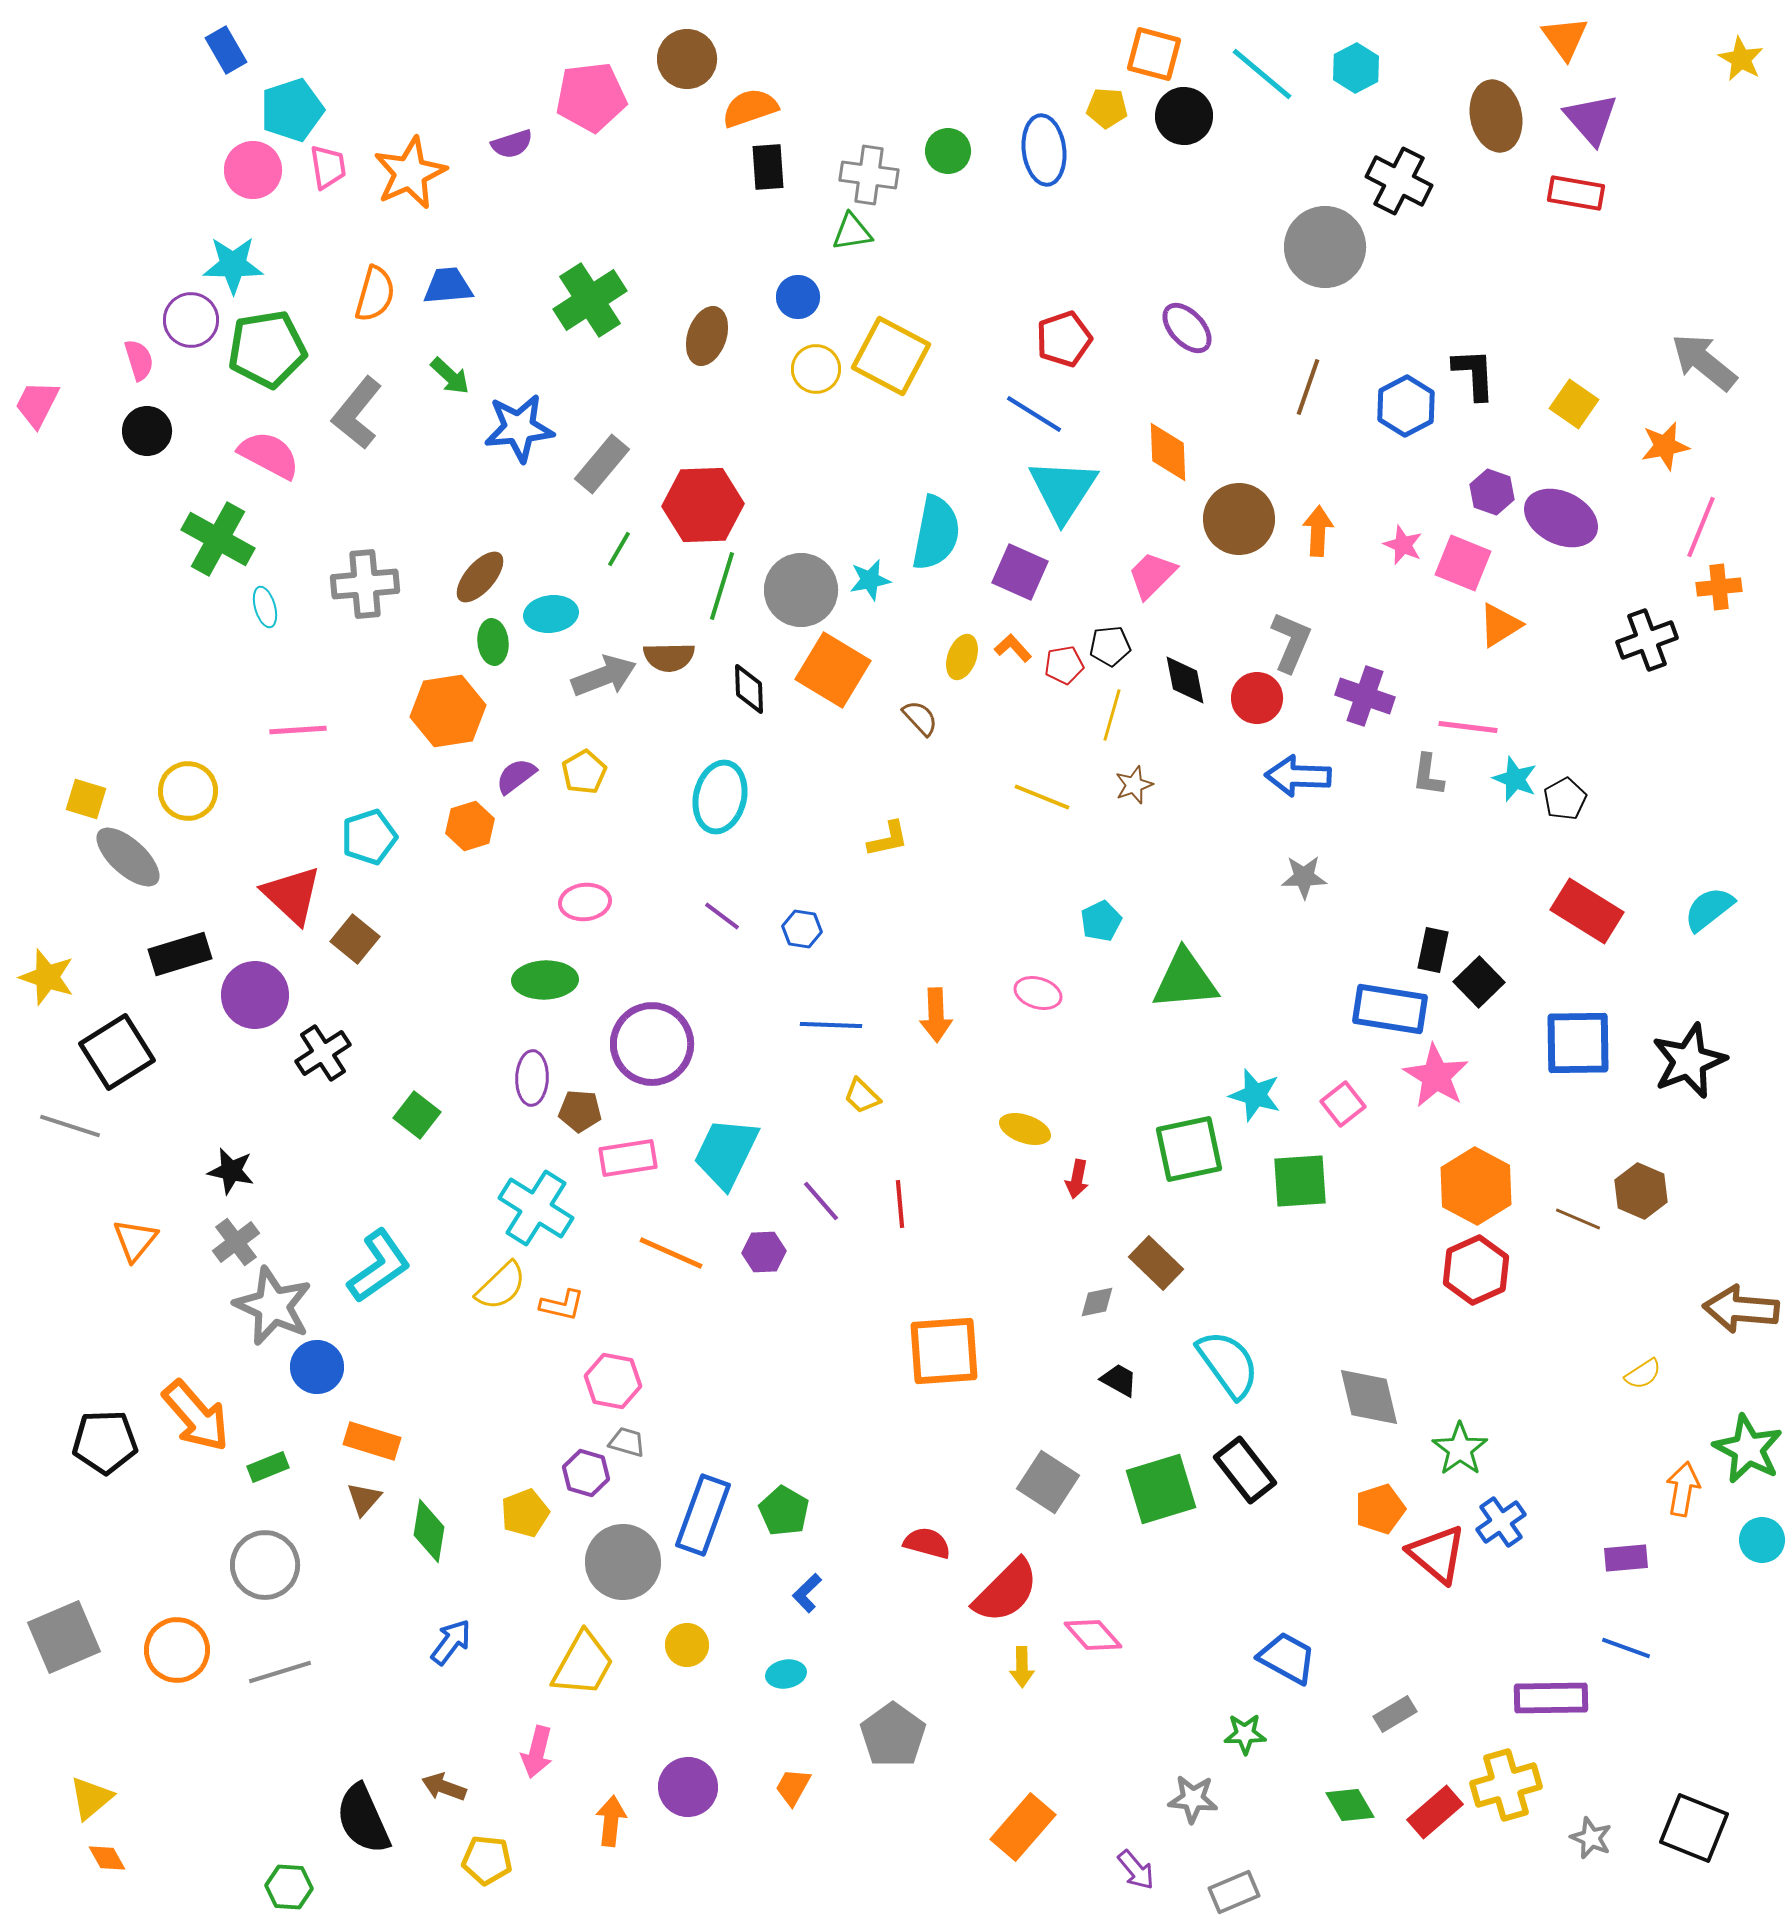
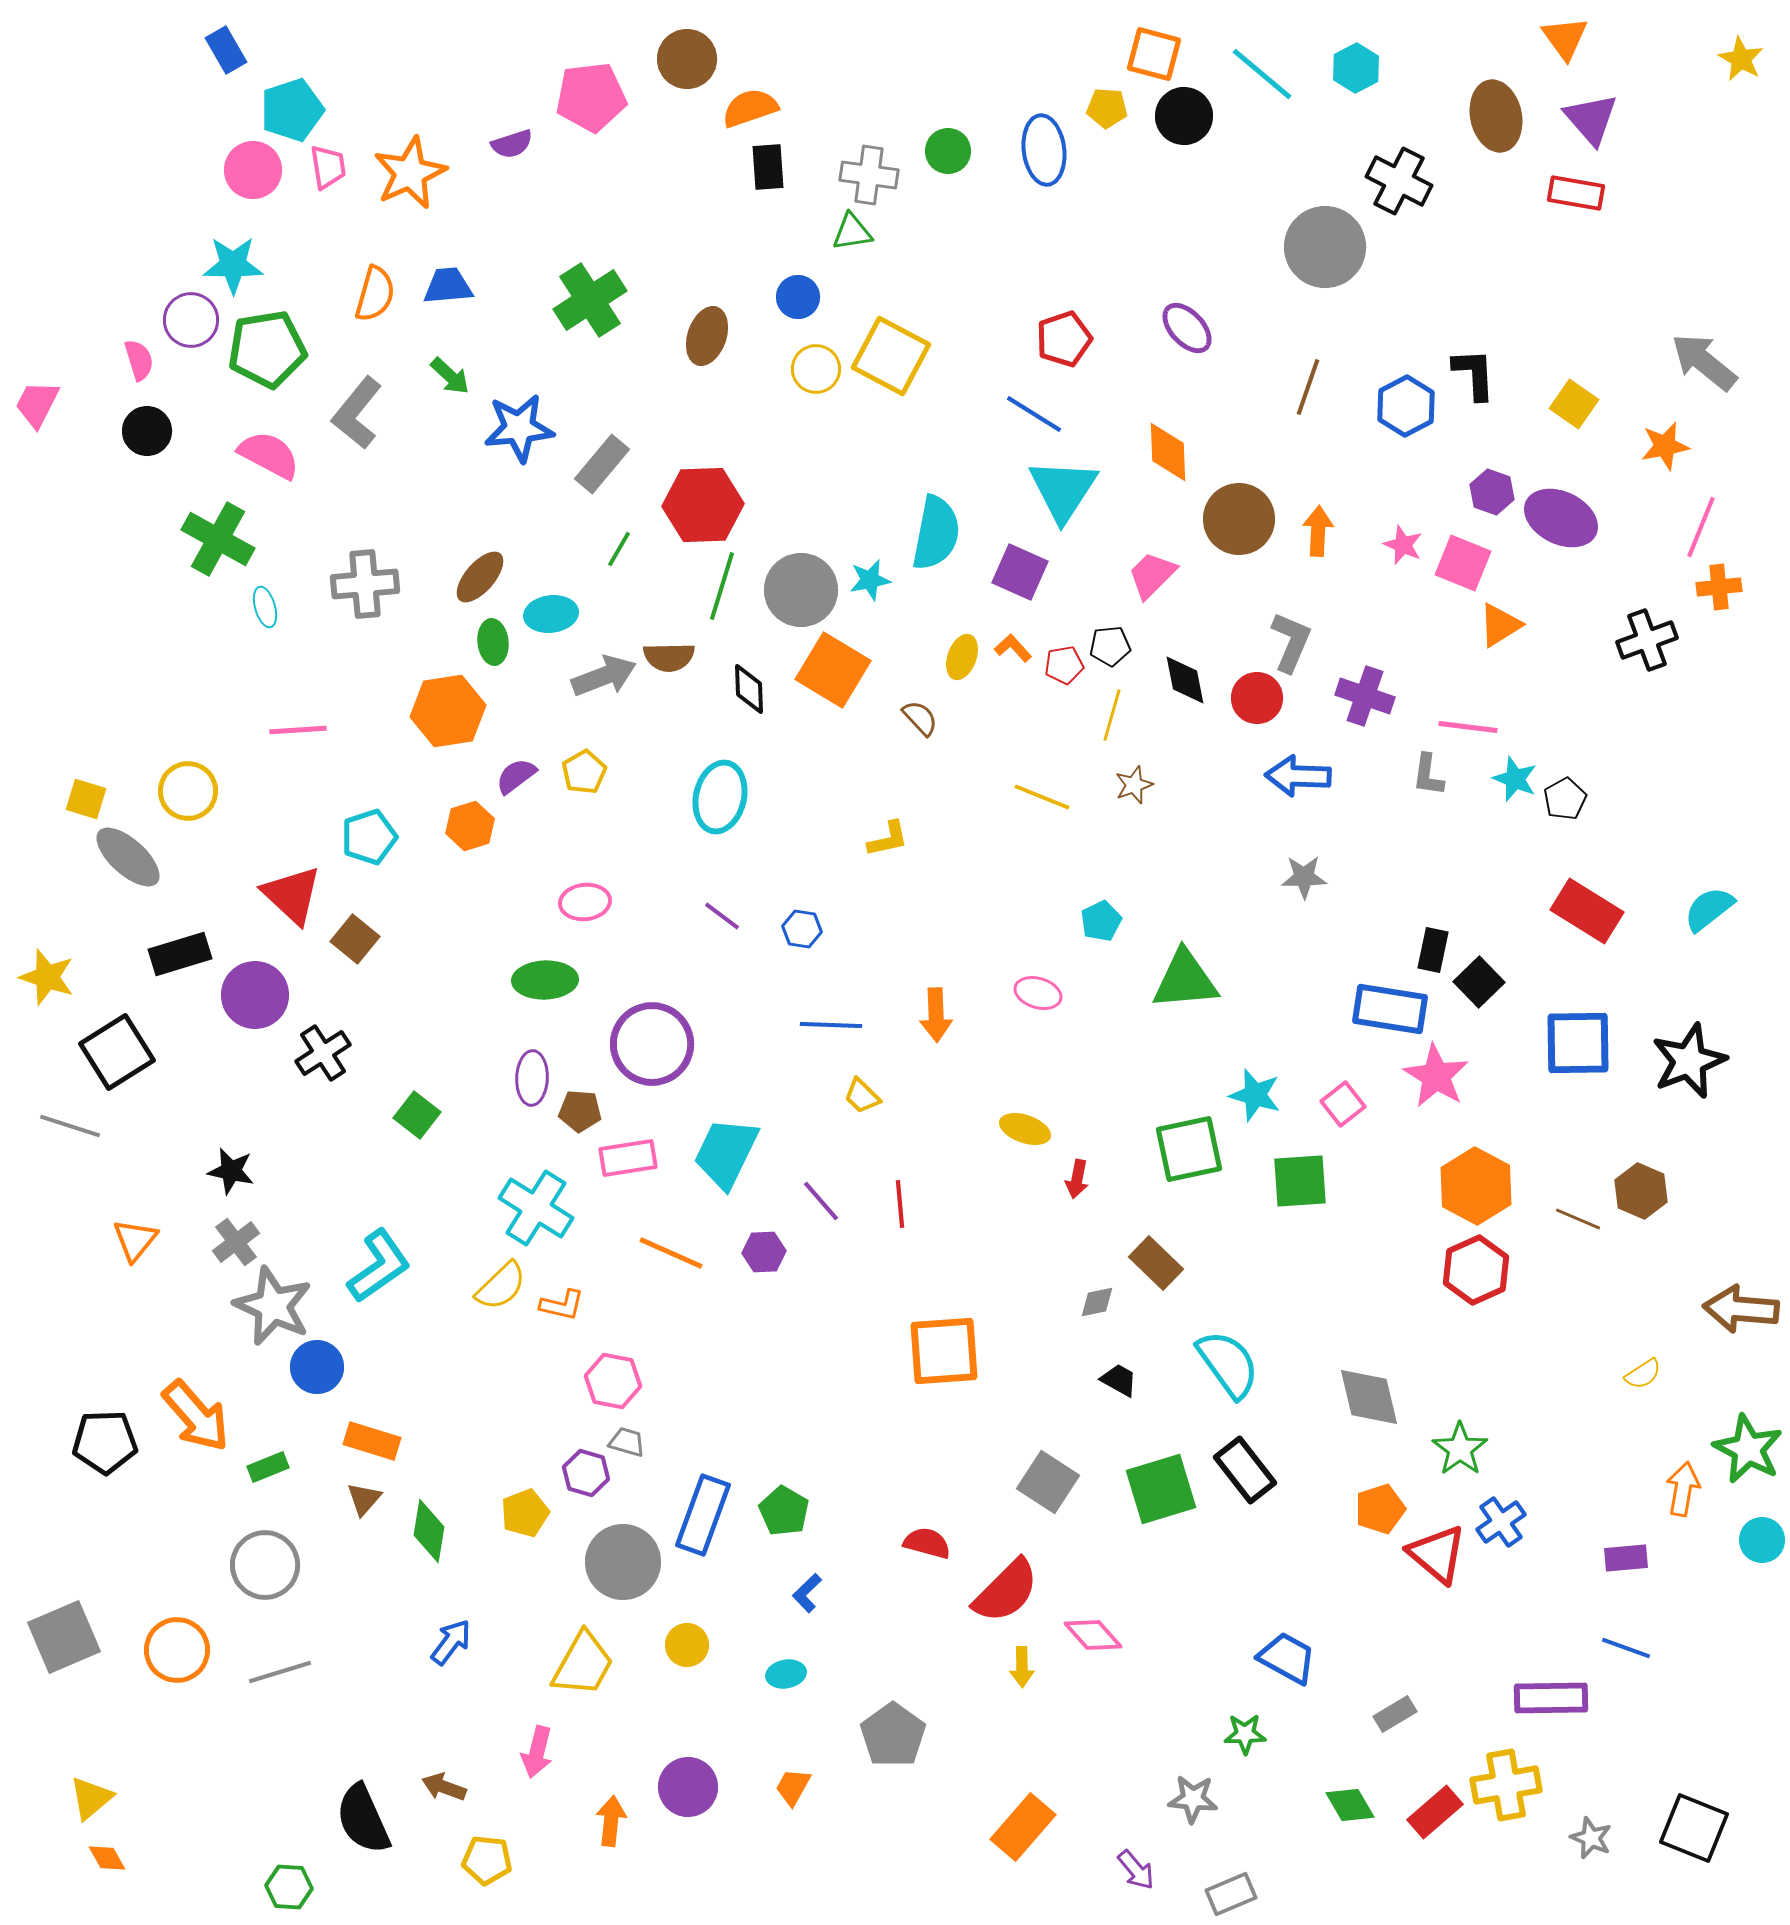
yellow cross at (1506, 1785): rotated 6 degrees clockwise
gray rectangle at (1234, 1892): moved 3 px left, 2 px down
